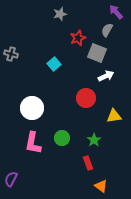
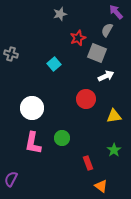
red circle: moved 1 px down
green star: moved 20 px right, 10 px down
